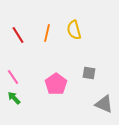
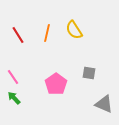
yellow semicircle: rotated 18 degrees counterclockwise
